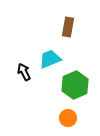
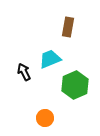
orange circle: moved 23 px left
